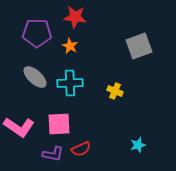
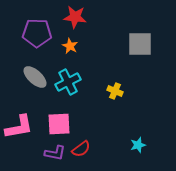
gray square: moved 1 px right, 2 px up; rotated 20 degrees clockwise
cyan cross: moved 2 px left, 1 px up; rotated 25 degrees counterclockwise
pink L-shape: rotated 44 degrees counterclockwise
red semicircle: rotated 12 degrees counterclockwise
purple L-shape: moved 2 px right, 1 px up
